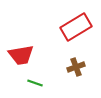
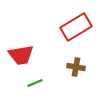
brown cross: rotated 30 degrees clockwise
green line: rotated 42 degrees counterclockwise
